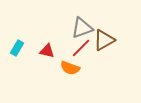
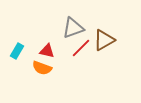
gray triangle: moved 9 px left
cyan rectangle: moved 3 px down
orange semicircle: moved 28 px left
